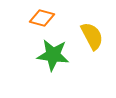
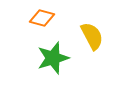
green star: moved 3 px down; rotated 24 degrees counterclockwise
